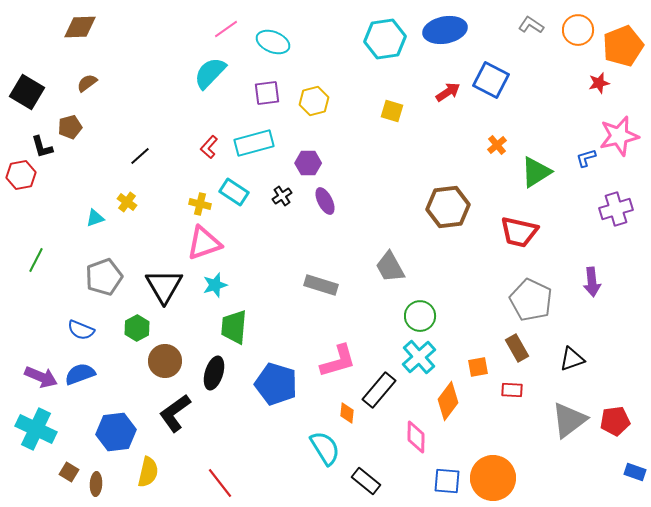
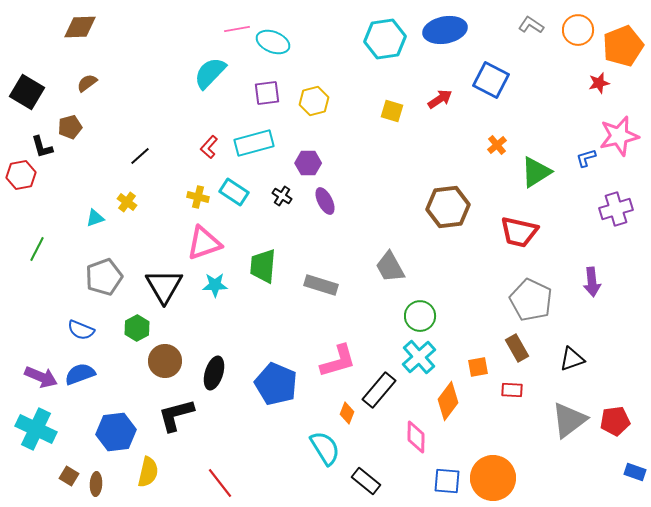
pink line at (226, 29): moved 11 px right; rotated 25 degrees clockwise
red arrow at (448, 92): moved 8 px left, 7 px down
black cross at (282, 196): rotated 24 degrees counterclockwise
yellow cross at (200, 204): moved 2 px left, 7 px up
green line at (36, 260): moved 1 px right, 11 px up
cyan star at (215, 285): rotated 15 degrees clockwise
green trapezoid at (234, 327): moved 29 px right, 61 px up
blue pentagon at (276, 384): rotated 6 degrees clockwise
black L-shape at (175, 413): moved 1 px right, 2 px down; rotated 21 degrees clockwise
orange diamond at (347, 413): rotated 15 degrees clockwise
brown square at (69, 472): moved 4 px down
